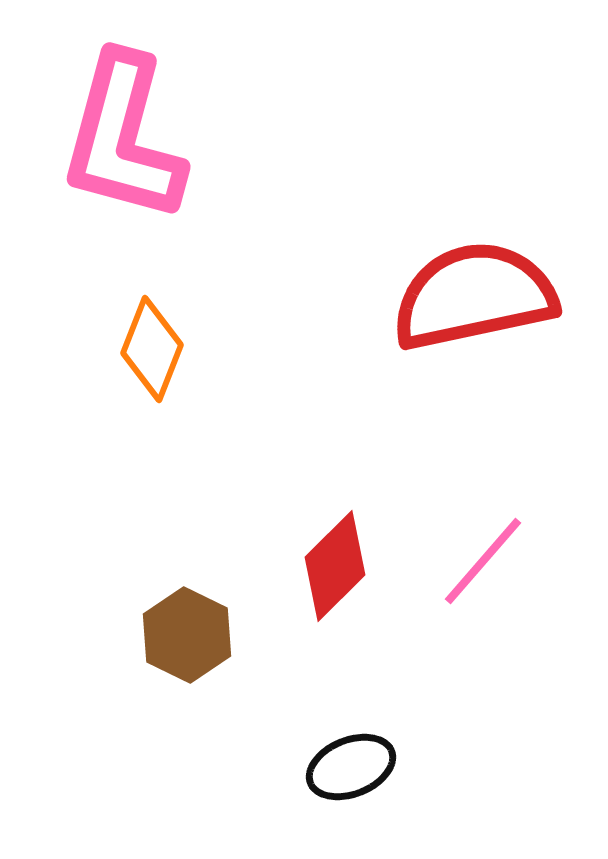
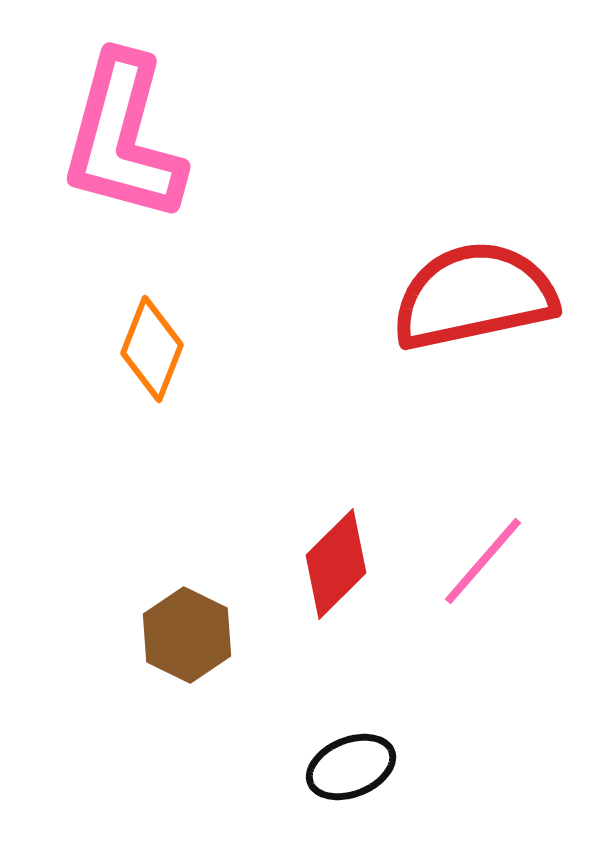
red diamond: moved 1 px right, 2 px up
